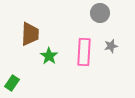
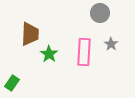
gray star: moved 2 px up; rotated 24 degrees counterclockwise
green star: moved 2 px up
